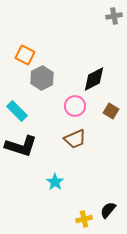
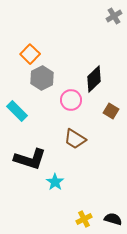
gray cross: rotated 21 degrees counterclockwise
orange square: moved 5 px right, 1 px up; rotated 18 degrees clockwise
black diamond: rotated 16 degrees counterclockwise
pink circle: moved 4 px left, 6 px up
brown trapezoid: rotated 55 degrees clockwise
black L-shape: moved 9 px right, 13 px down
black semicircle: moved 5 px right, 9 px down; rotated 66 degrees clockwise
yellow cross: rotated 14 degrees counterclockwise
